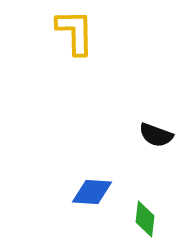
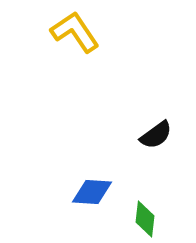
yellow L-shape: rotated 33 degrees counterclockwise
black semicircle: rotated 56 degrees counterclockwise
